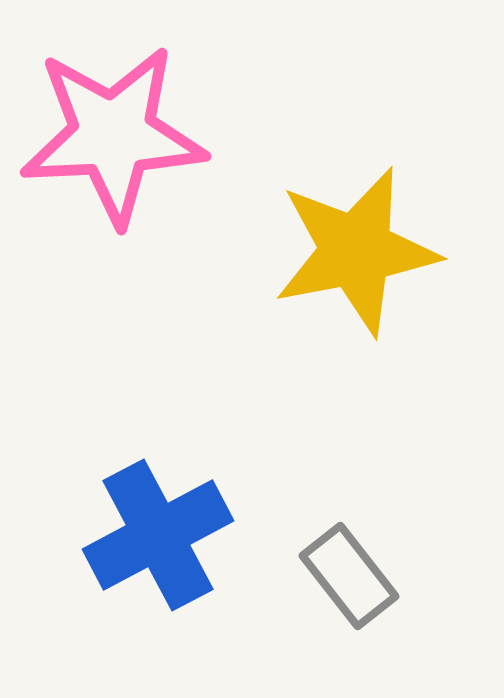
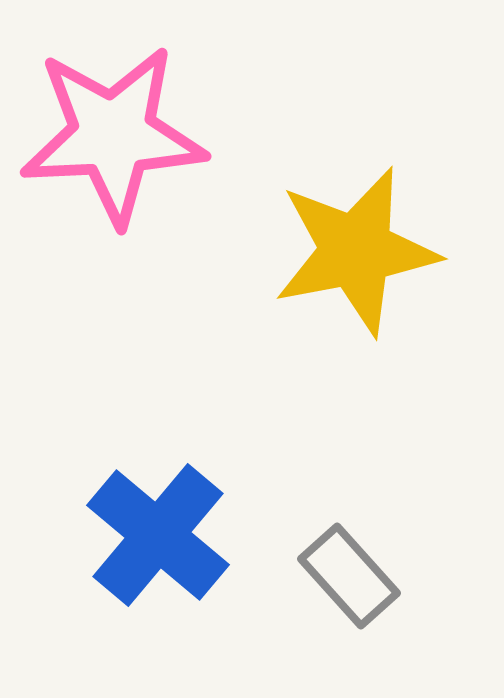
blue cross: rotated 22 degrees counterclockwise
gray rectangle: rotated 4 degrees counterclockwise
